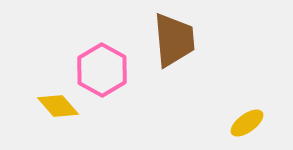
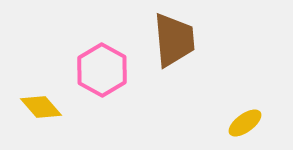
yellow diamond: moved 17 px left, 1 px down
yellow ellipse: moved 2 px left
